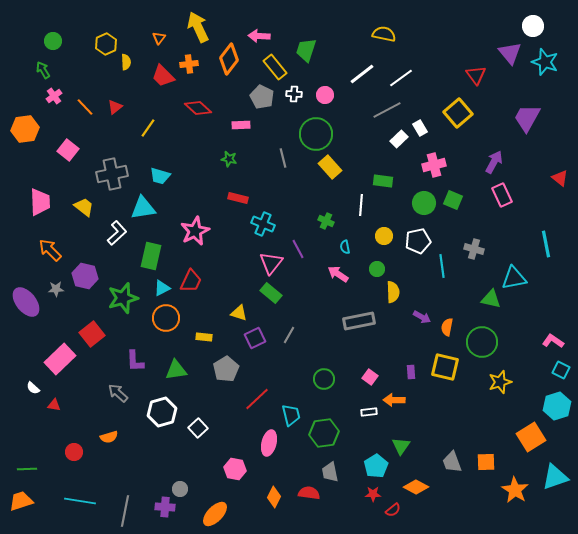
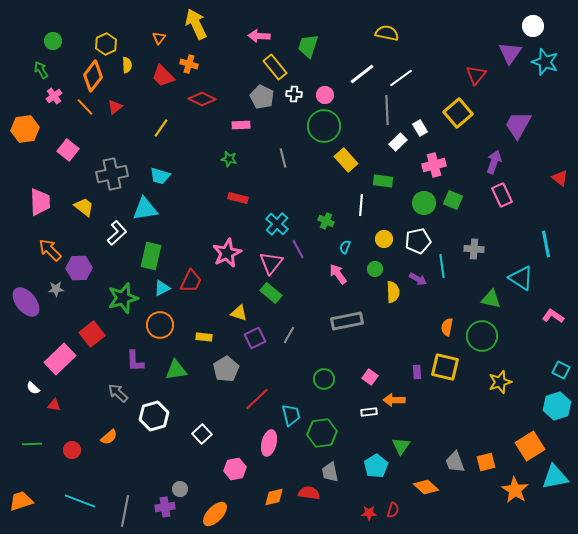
yellow arrow at (198, 27): moved 2 px left, 3 px up
yellow semicircle at (384, 34): moved 3 px right, 1 px up
green trapezoid at (306, 50): moved 2 px right, 4 px up
purple triangle at (510, 53): rotated 15 degrees clockwise
orange diamond at (229, 59): moved 136 px left, 17 px down
yellow semicircle at (126, 62): moved 1 px right, 3 px down
orange cross at (189, 64): rotated 24 degrees clockwise
green arrow at (43, 70): moved 2 px left
red triangle at (476, 75): rotated 15 degrees clockwise
red diamond at (198, 108): moved 4 px right, 9 px up; rotated 16 degrees counterclockwise
gray line at (387, 110): rotated 64 degrees counterclockwise
purple trapezoid at (527, 118): moved 9 px left, 7 px down
yellow line at (148, 128): moved 13 px right
green circle at (316, 134): moved 8 px right, 8 px up
white rectangle at (399, 139): moved 1 px left, 3 px down
purple arrow at (494, 162): rotated 10 degrees counterclockwise
yellow rectangle at (330, 167): moved 16 px right, 7 px up
cyan triangle at (143, 208): moved 2 px right, 1 px down
cyan cross at (263, 224): moved 14 px right; rotated 20 degrees clockwise
pink star at (195, 231): moved 32 px right, 22 px down
yellow circle at (384, 236): moved 3 px down
cyan semicircle at (345, 247): rotated 32 degrees clockwise
gray cross at (474, 249): rotated 12 degrees counterclockwise
green circle at (377, 269): moved 2 px left
pink arrow at (338, 274): rotated 20 degrees clockwise
purple hexagon at (85, 276): moved 6 px left, 8 px up; rotated 15 degrees counterclockwise
cyan triangle at (514, 278): moved 7 px right; rotated 44 degrees clockwise
purple arrow at (422, 317): moved 4 px left, 38 px up
orange circle at (166, 318): moved 6 px left, 7 px down
gray rectangle at (359, 321): moved 12 px left
pink L-shape at (553, 341): moved 25 px up
green circle at (482, 342): moved 6 px up
purple rectangle at (411, 372): moved 6 px right
white hexagon at (162, 412): moved 8 px left, 4 px down
white square at (198, 428): moved 4 px right, 6 px down
green hexagon at (324, 433): moved 2 px left
orange semicircle at (109, 437): rotated 24 degrees counterclockwise
orange square at (531, 437): moved 1 px left, 9 px down
red circle at (74, 452): moved 2 px left, 2 px up
gray trapezoid at (452, 462): moved 3 px right
orange square at (486, 462): rotated 12 degrees counterclockwise
green line at (27, 469): moved 5 px right, 25 px up
pink hexagon at (235, 469): rotated 20 degrees counterclockwise
cyan triangle at (555, 477): rotated 8 degrees clockwise
orange diamond at (416, 487): moved 10 px right; rotated 15 degrees clockwise
red star at (373, 494): moved 4 px left, 19 px down
orange diamond at (274, 497): rotated 50 degrees clockwise
cyan line at (80, 501): rotated 12 degrees clockwise
purple cross at (165, 507): rotated 12 degrees counterclockwise
red semicircle at (393, 510): rotated 35 degrees counterclockwise
